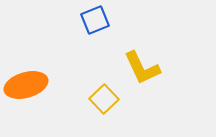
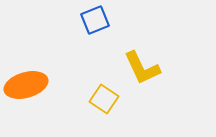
yellow square: rotated 12 degrees counterclockwise
